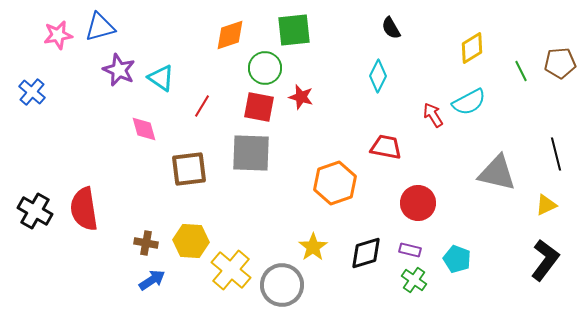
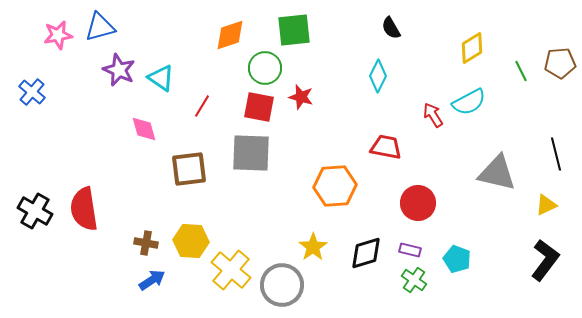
orange hexagon: moved 3 px down; rotated 15 degrees clockwise
